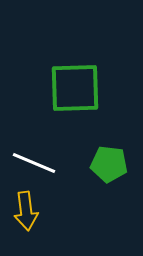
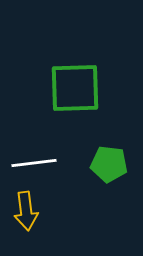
white line: rotated 30 degrees counterclockwise
